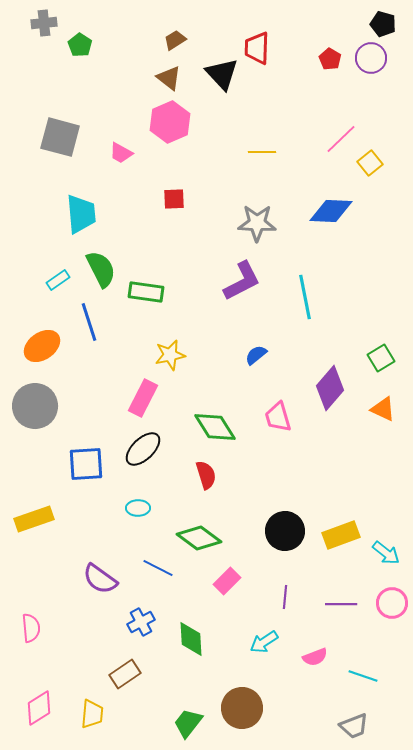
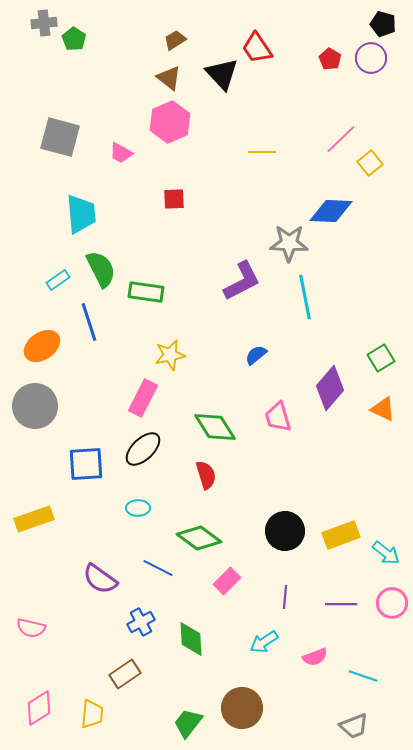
green pentagon at (80, 45): moved 6 px left, 6 px up
red trapezoid at (257, 48): rotated 36 degrees counterclockwise
gray star at (257, 223): moved 32 px right, 20 px down
pink semicircle at (31, 628): rotated 108 degrees clockwise
